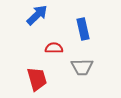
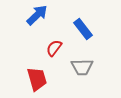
blue rectangle: rotated 25 degrees counterclockwise
red semicircle: rotated 54 degrees counterclockwise
